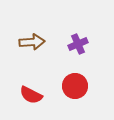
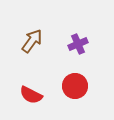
brown arrow: moved 1 px up; rotated 50 degrees counterclockwise
